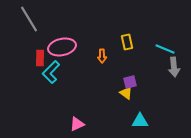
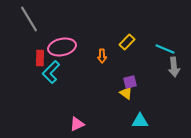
yellow rectangle: rotated 56 degrees clockwise
